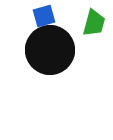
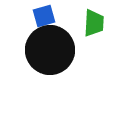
green trapezoid: rotated 12 degrees counterclockwise
